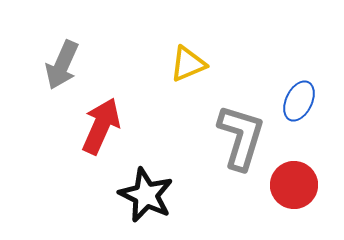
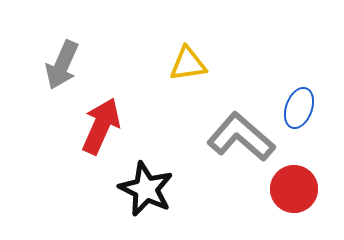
yellow triangle: rotated 15 degrees clockwise
blue ellipse: moved 7 px down; rotated 6 degrees counterclockwise
gray L-shape: rotated 66 degrees counterclockwise
red circle: moved 4 px down
black star: moved 6 px up
